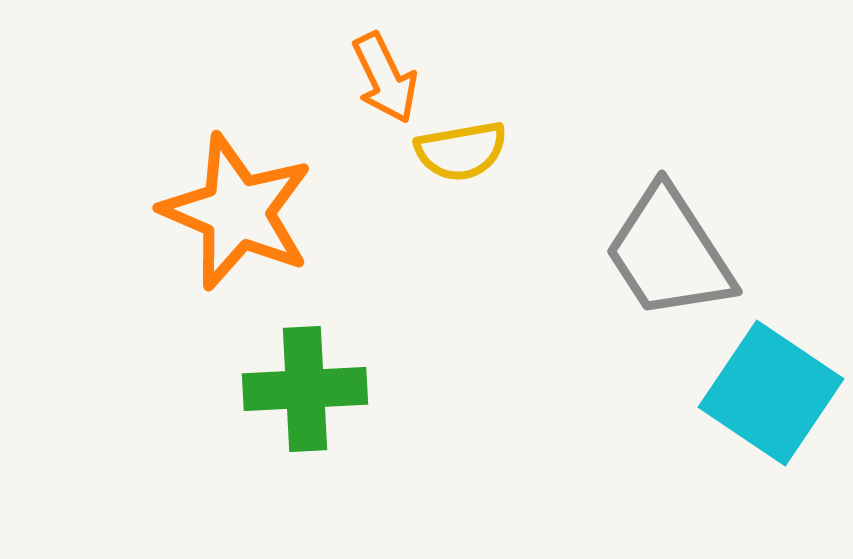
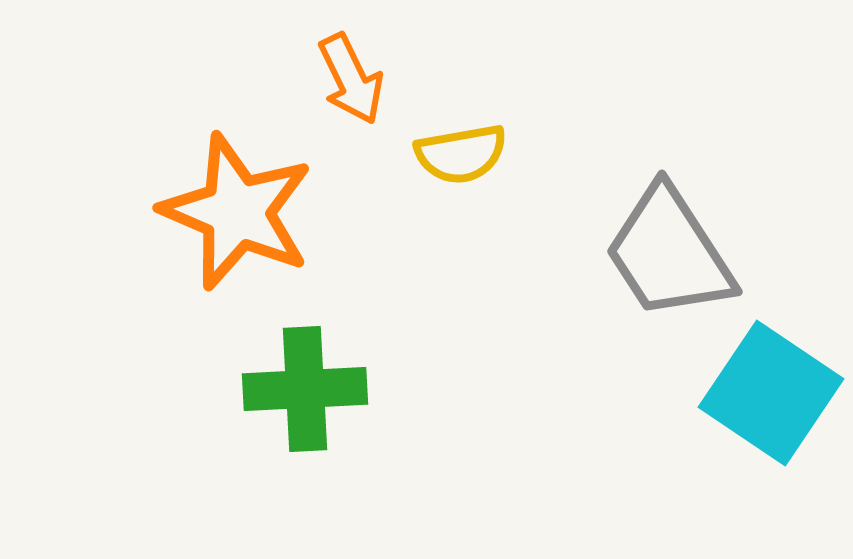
orange arrow: moved 34 px left, 1 px down
yellow semicircle: moved 3 px down
